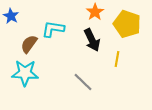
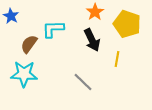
cyan L-shape: rotated 10 degrees counterclockwise
cyan star: moved 1 px left, 1 px down
